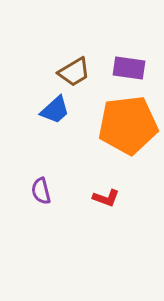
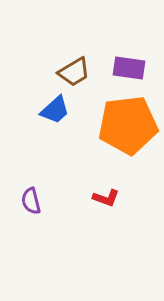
purple semicircle: moved 10 px left, 10 px down
